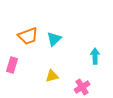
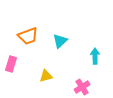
cyan triangle: moved 6 px right, 2 px down
pink rectangle: moved 1 px left, 1 px up
yellow triangle: moved 6 px left
